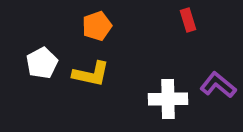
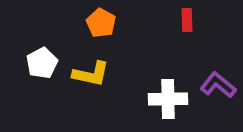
red rectangle: moved 1 px left; rotated 15 degrees clockwise
orange pentagon: moved 4 px right, 3 px up; rotated 24 degrees counterclockwise
